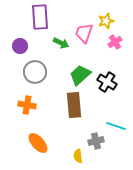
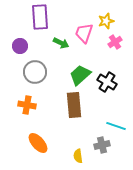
gray cross: moved 6 px right, 4 px down
